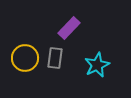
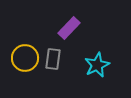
gray rectangle: moved 2 px left, 1 px down
